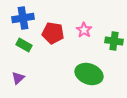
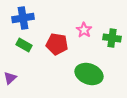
red pentagon: moved 4 px right, 11 px down
green cross: moved 2 px left, 3 px up
purple triangle: moved 8 px left
